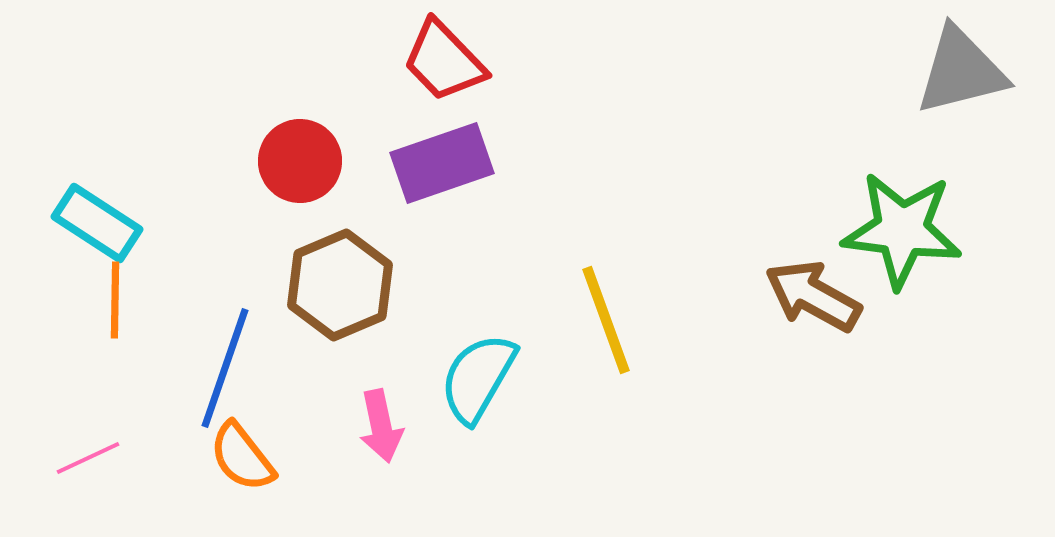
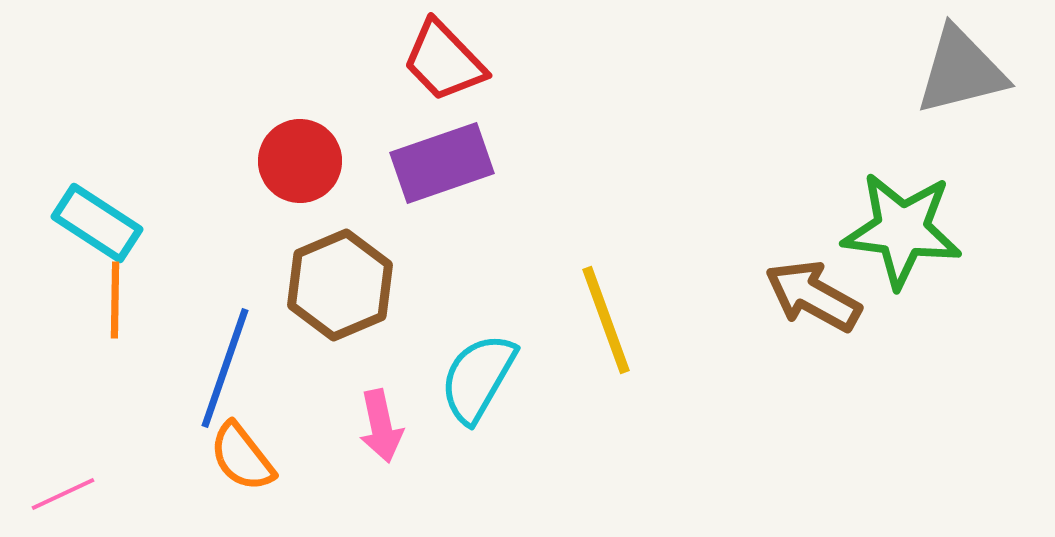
pink line: moved 25 px left, 36 px down
